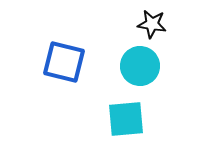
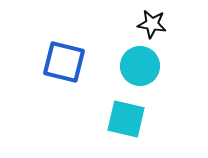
cyan square: rotated 18 degrees clockwise
